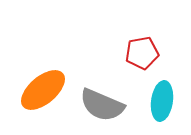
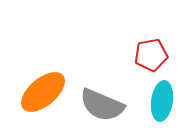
red pentagon: moved 9 px right, 2 px down
orange ellipse: moved 2 px down
